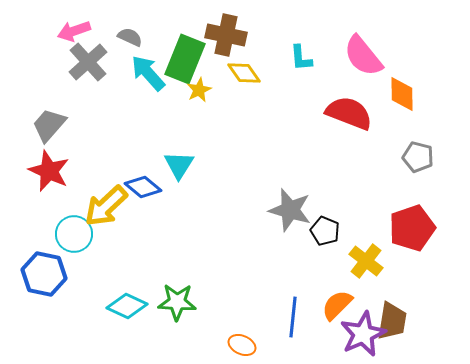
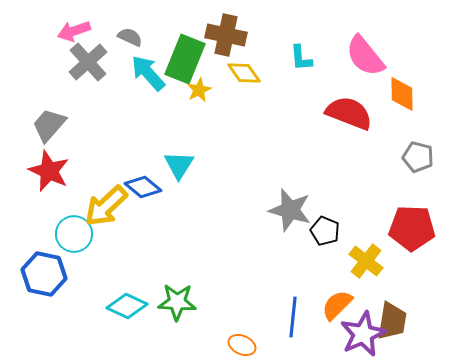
pink semicircle: moved 2 px right
red pentagon: rotated 21 degrees clockwise
